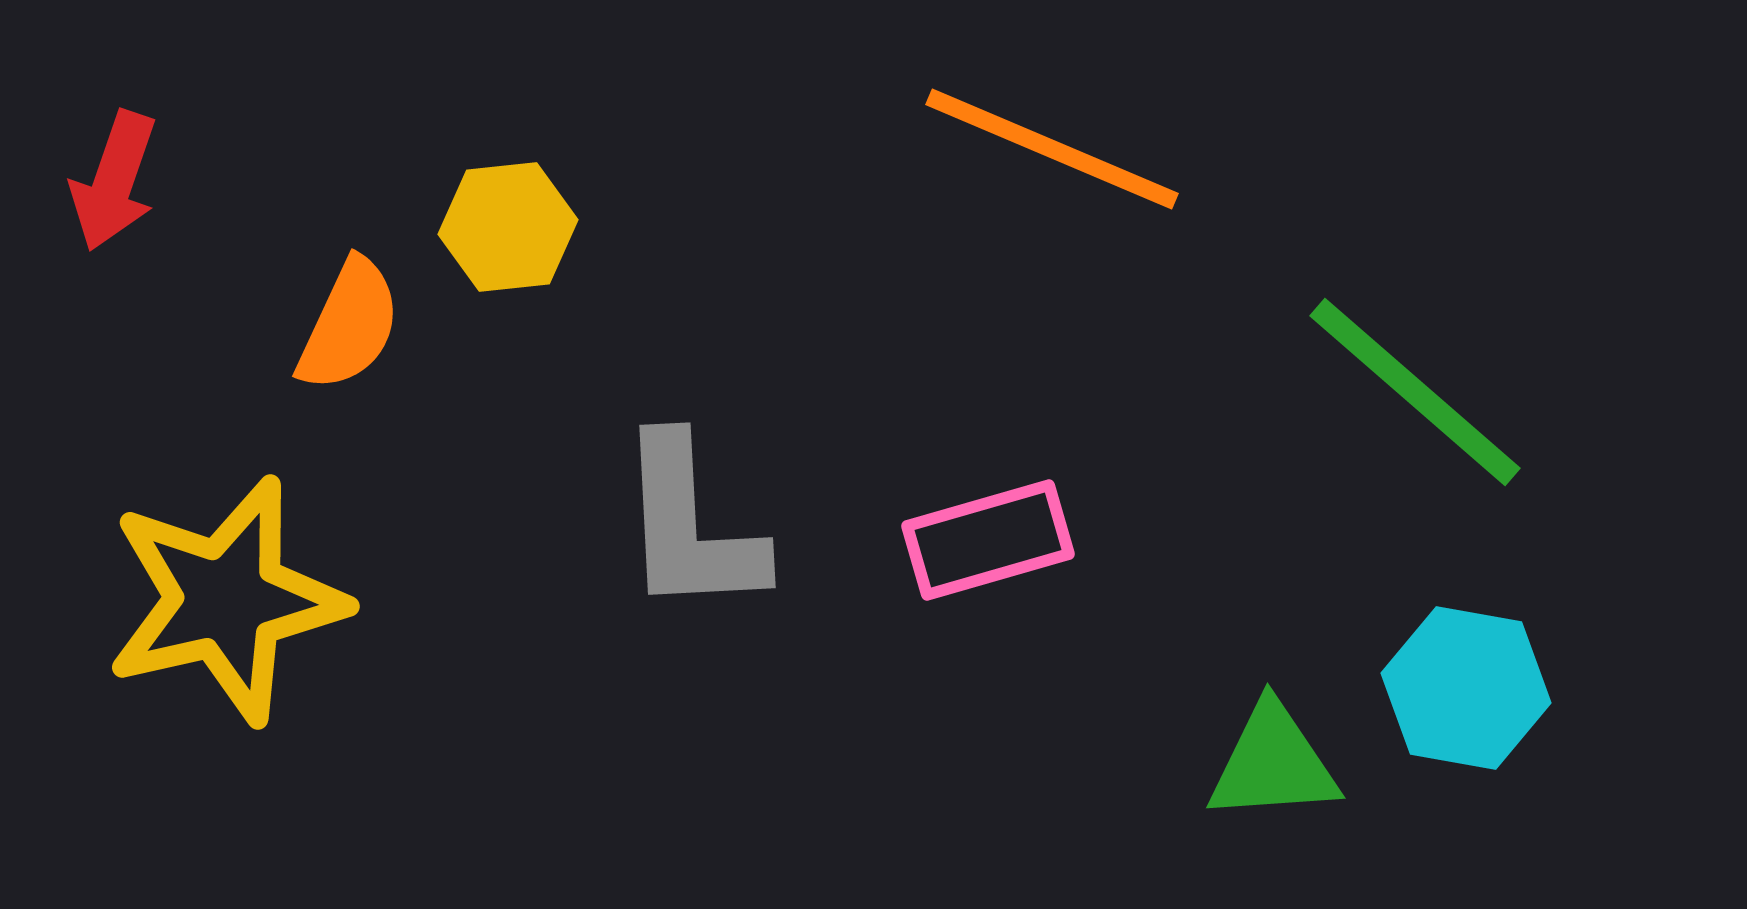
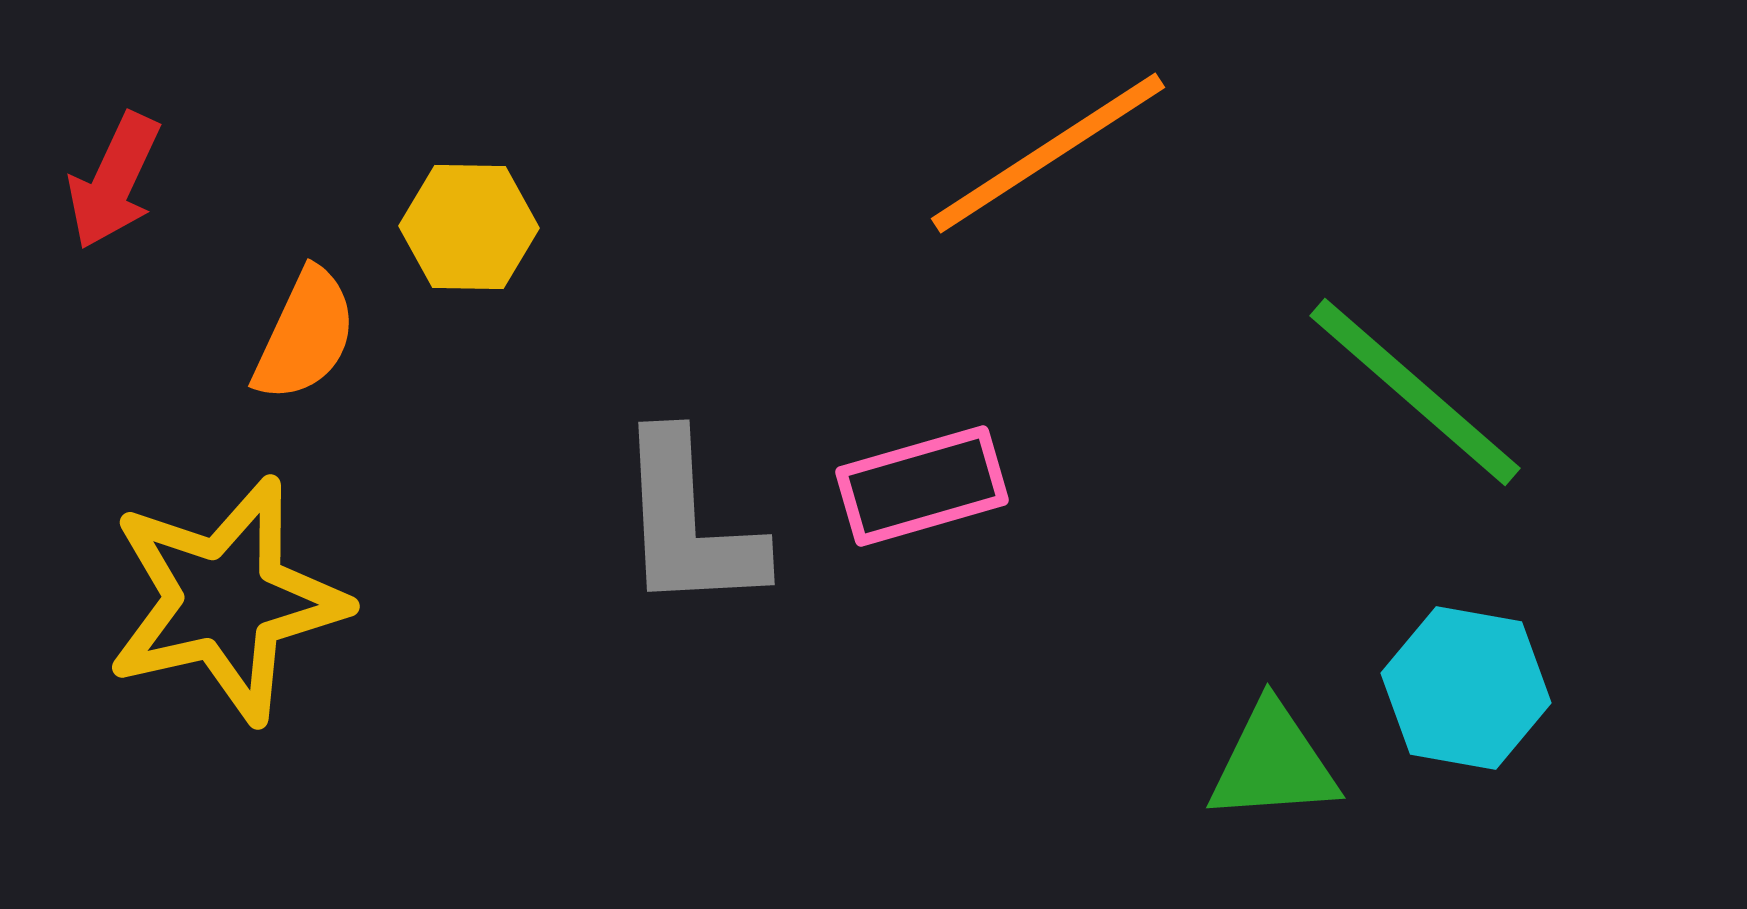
orange line: moved 4 px left, 4 px down; rotated 56 degrees counterclockwise
red arrow: rotated 6 degrees clockwise
yellow hexagon: moved 39 px left; rotated 7 degrees clockwise
orange semicircle: moved 44 px left, 10 px down
gray L-shape: moved 1 px left, 3 px up
pink rectangle: moved 66 px left, 54 px up
